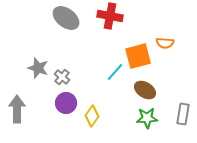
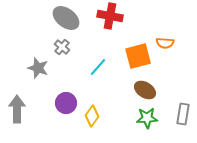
cyan line: moved 17 px left, 5 px up
gray cross: moved 30 px up
